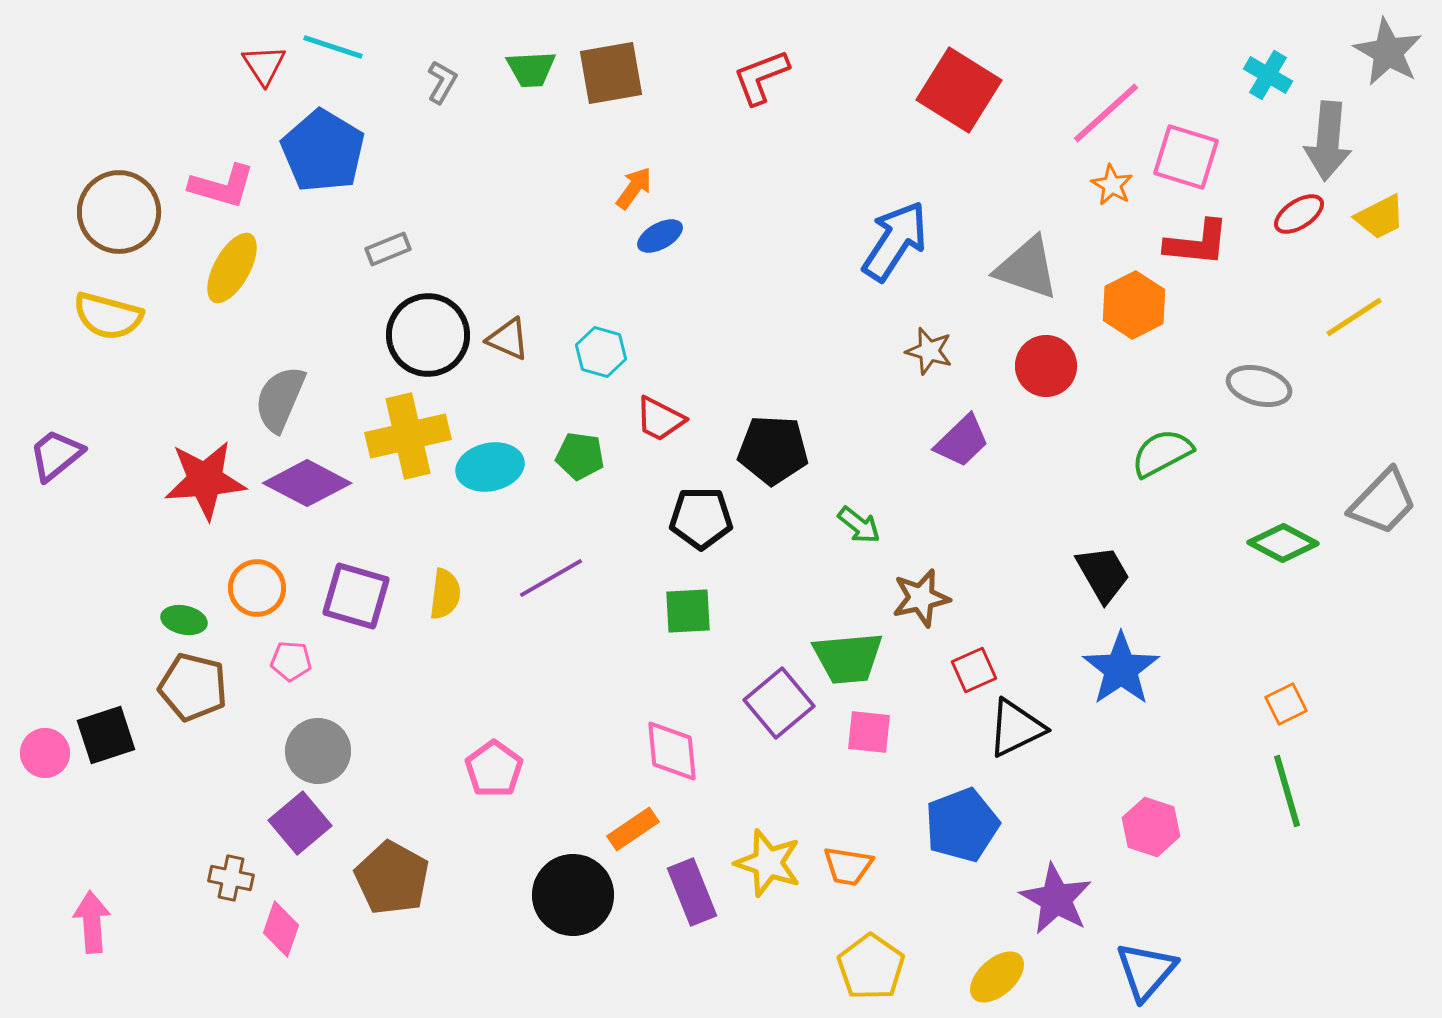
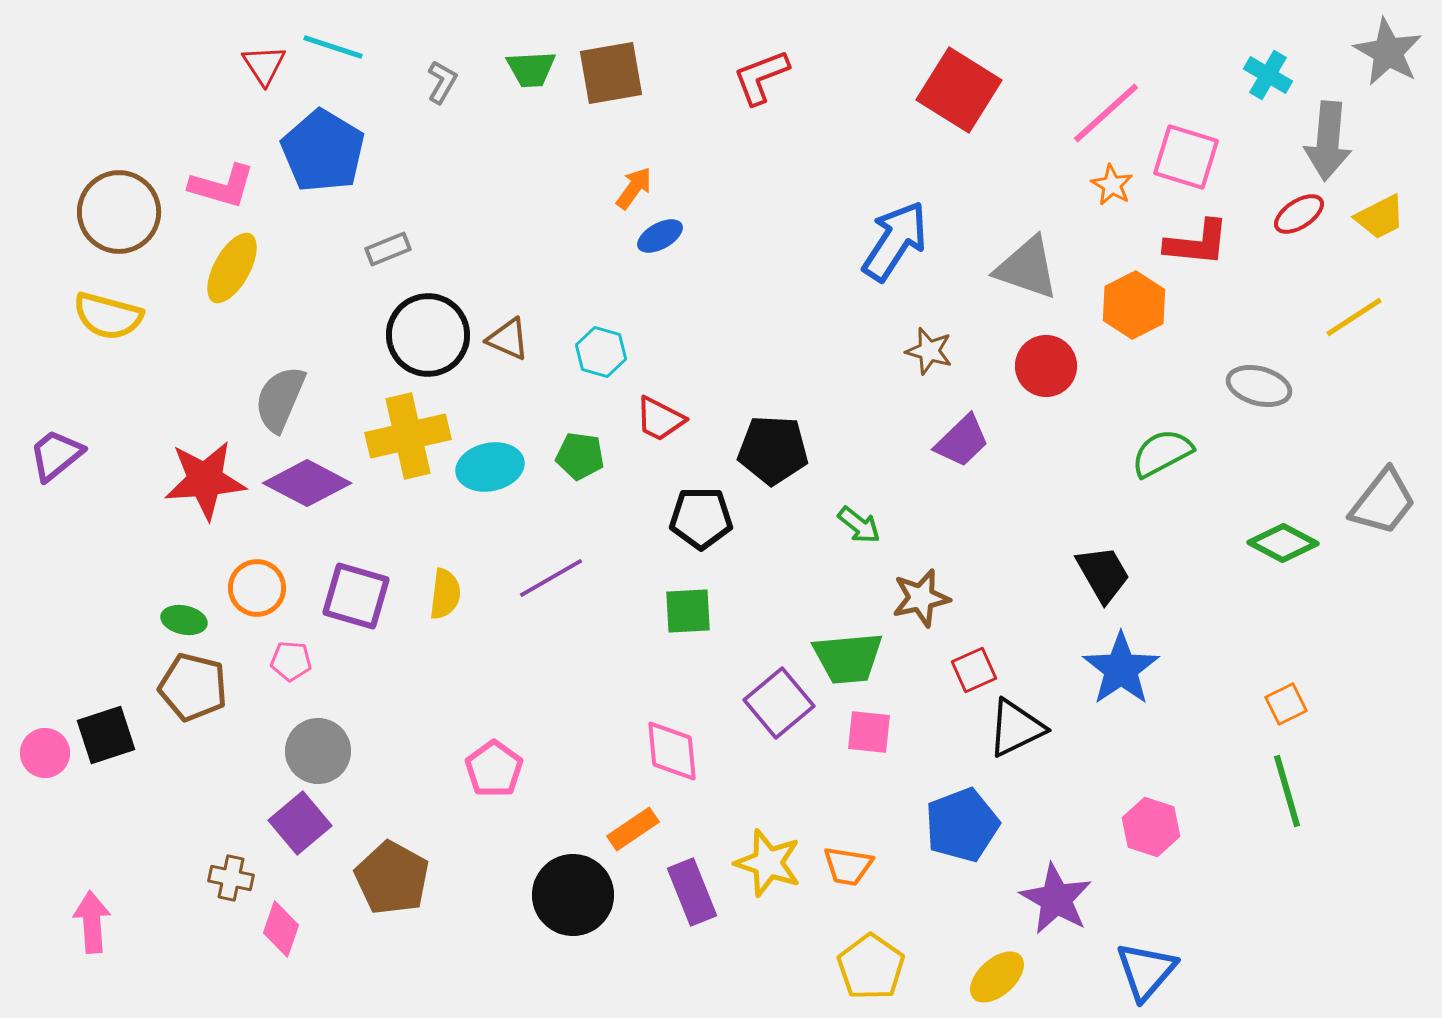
gray trapezoid at (1383, 502): rotated 6 degrees counterclockwise
